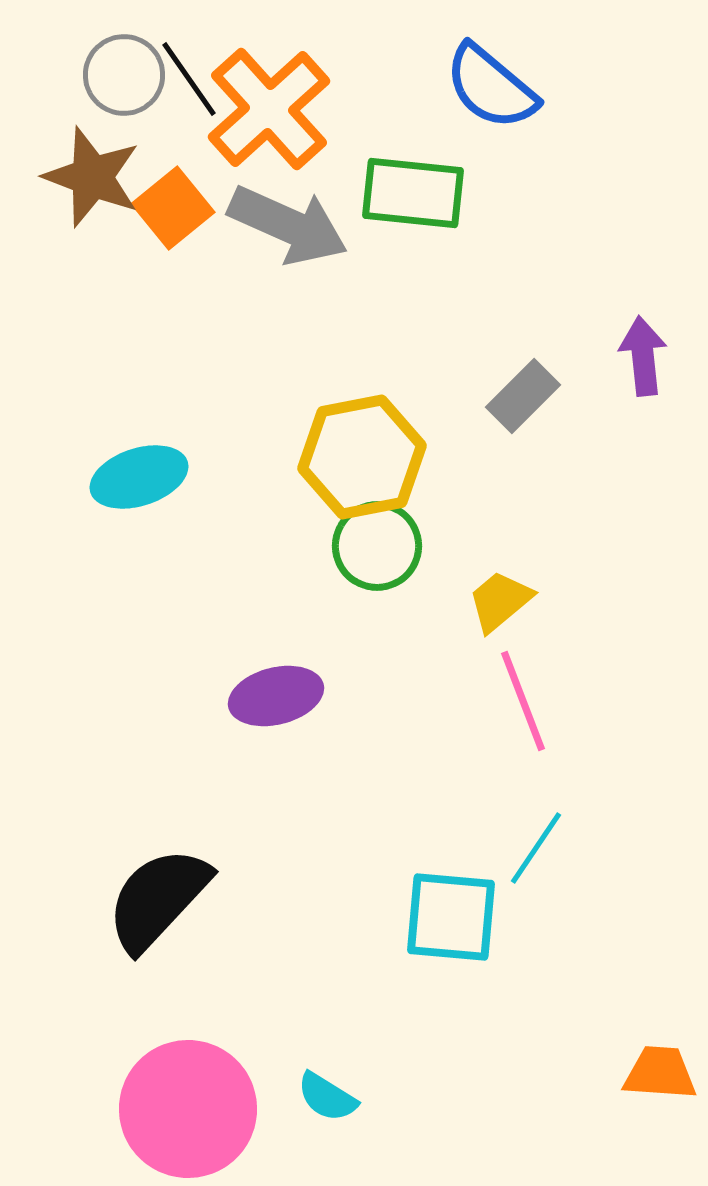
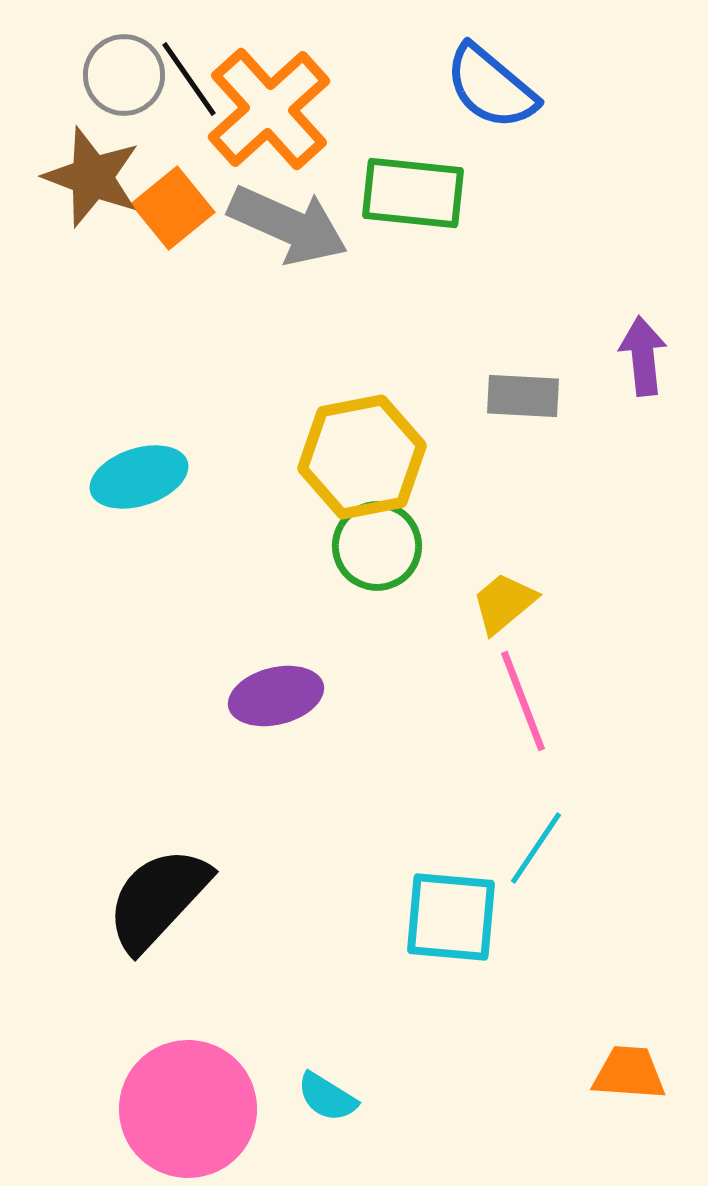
gray rectangle: rotated 48 degrees clockwise
yellow trapezoid: moved 4 px right, 2 px down
orange trapezoid: moved 31 px left
